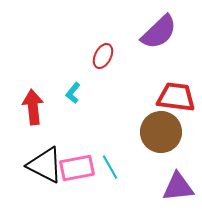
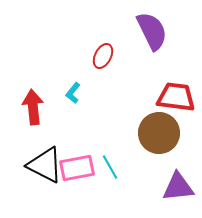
purple semicircle: moved 7 px left, 1 px up; rotated 72 degrees counterclockwise
brown circle: moved 2 px left, 1 px down
